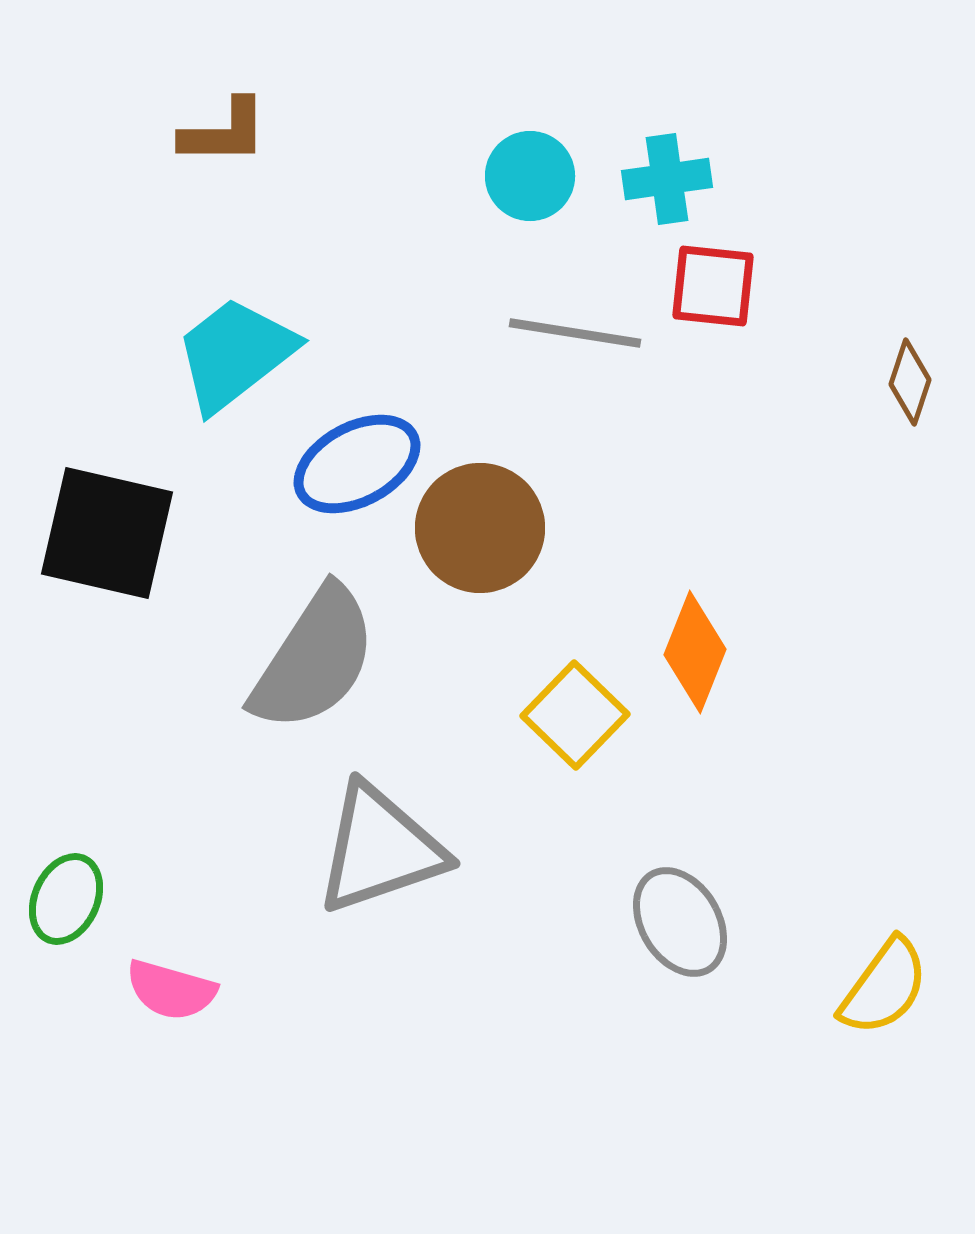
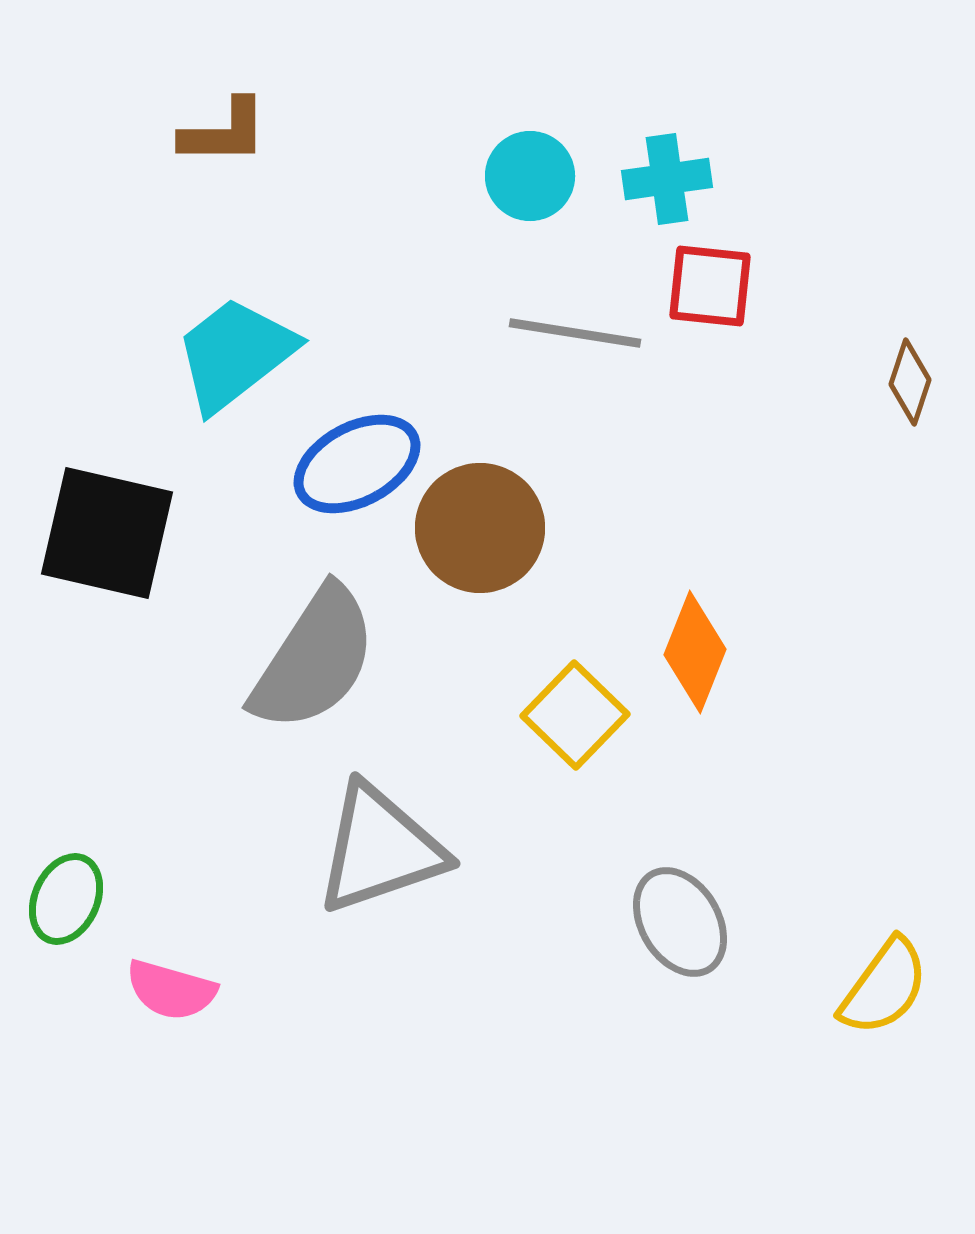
red square: moved 3 px left
